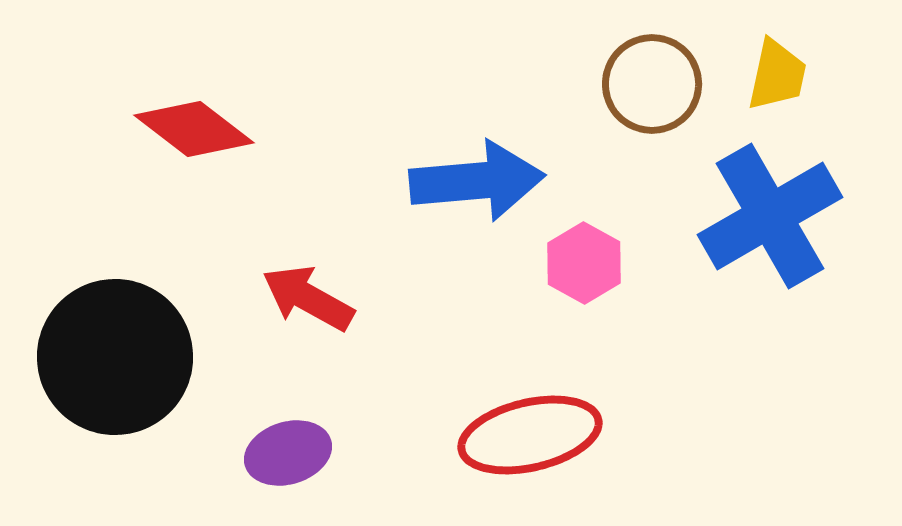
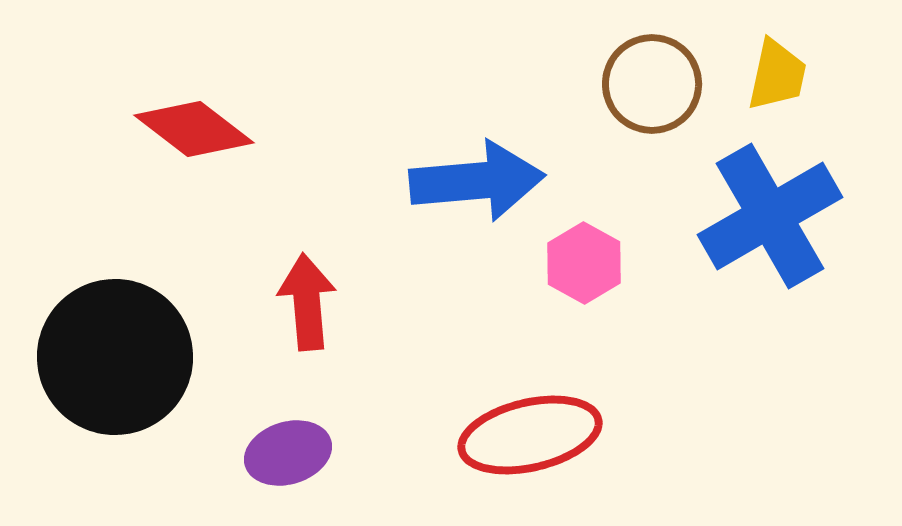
red arrow: moved 1 px left, 4 px down; rotated 56 degrees clockwise
